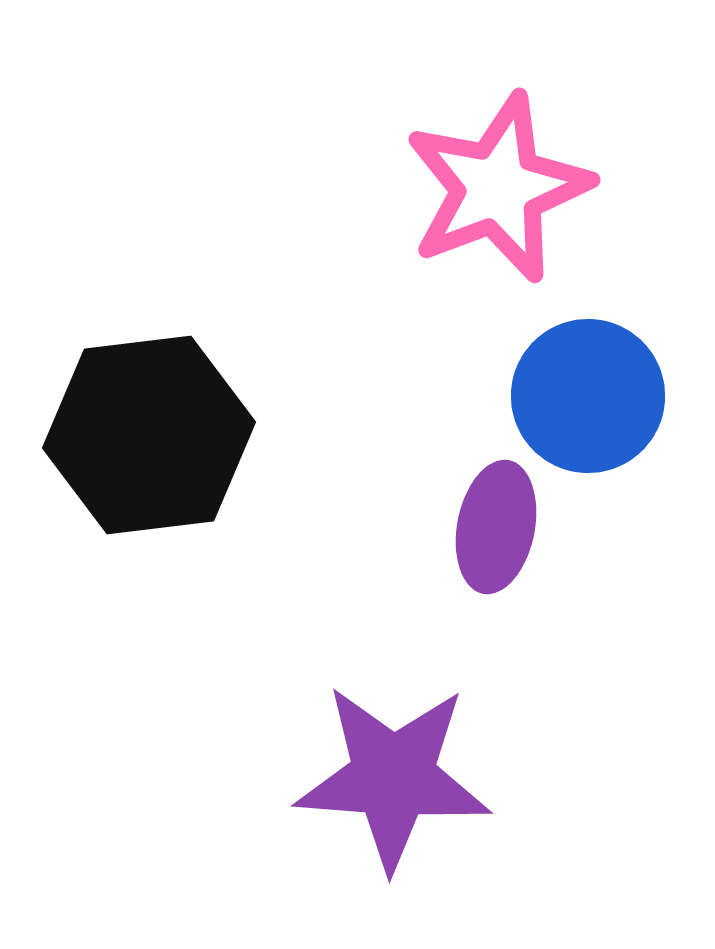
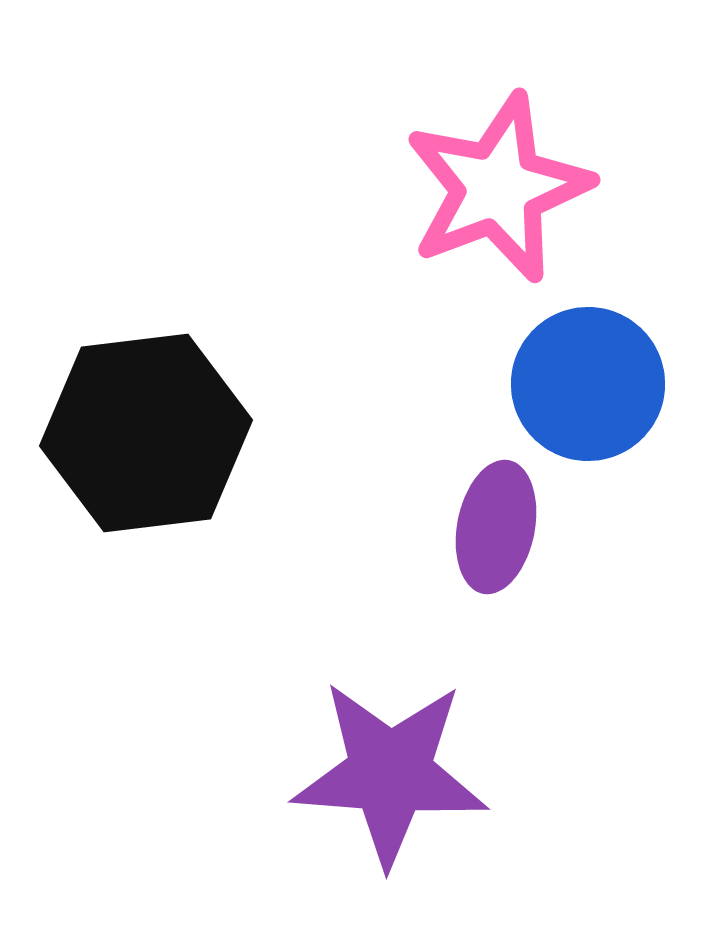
blue circle: moved 12 px up
black hexagon: moved 3 px left, 2 px up
purple star: moved 3 px left, 4 px up
